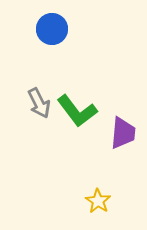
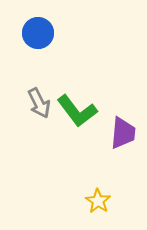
blue circle: moved 14 px left, 4 px down
